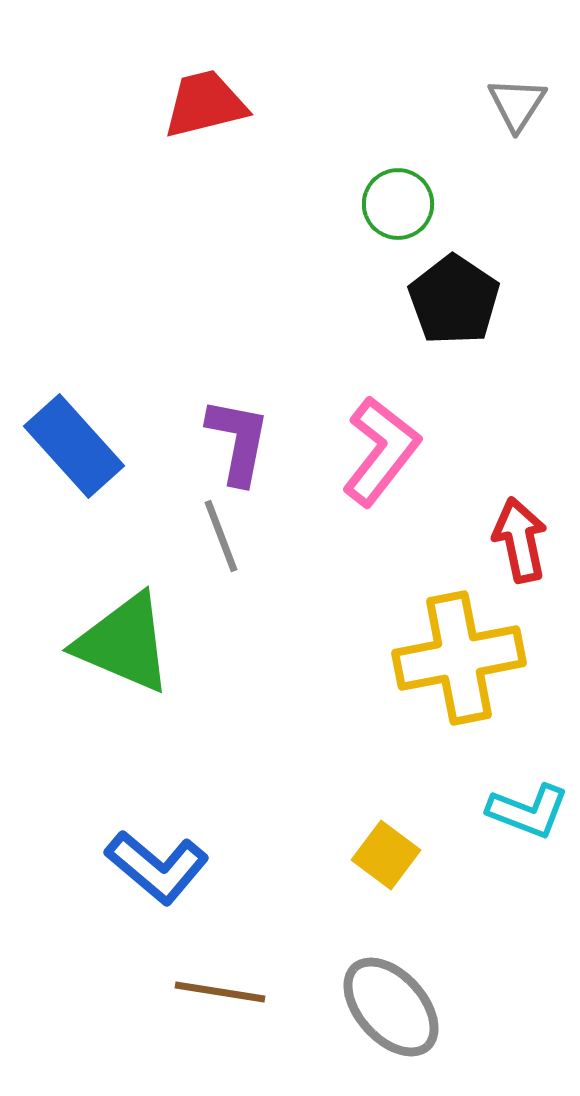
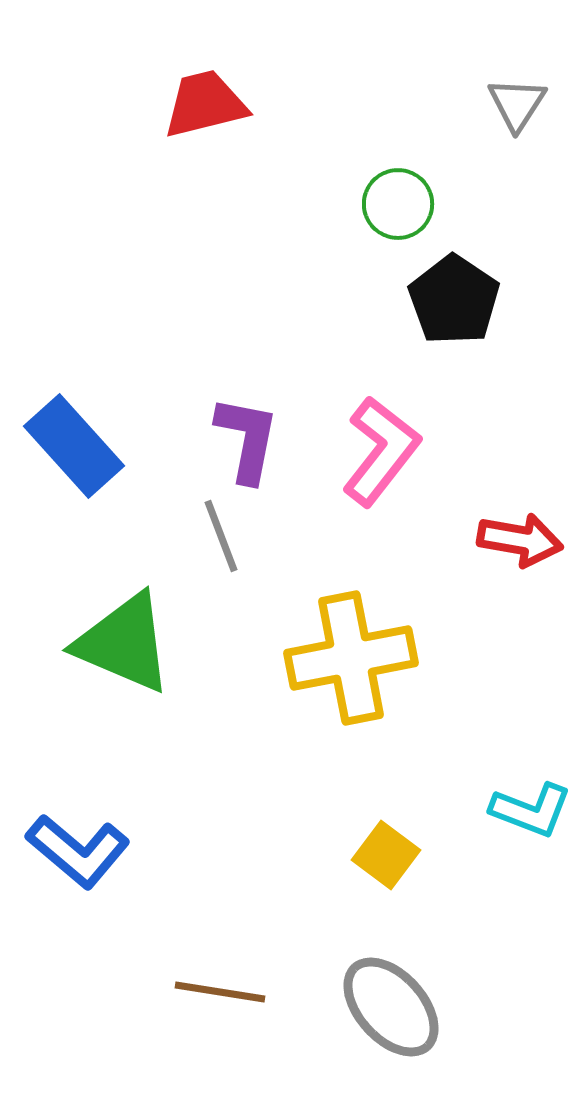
purple L-shape: moved 9 px right, 2 px up
red arrow: rotated 112 degrees clockwise
yellow cross: moved 108 px left
cyan L-shape: moved 3 px right, 1 px up
blue L-shape: moved 79 px left, 16 px up
